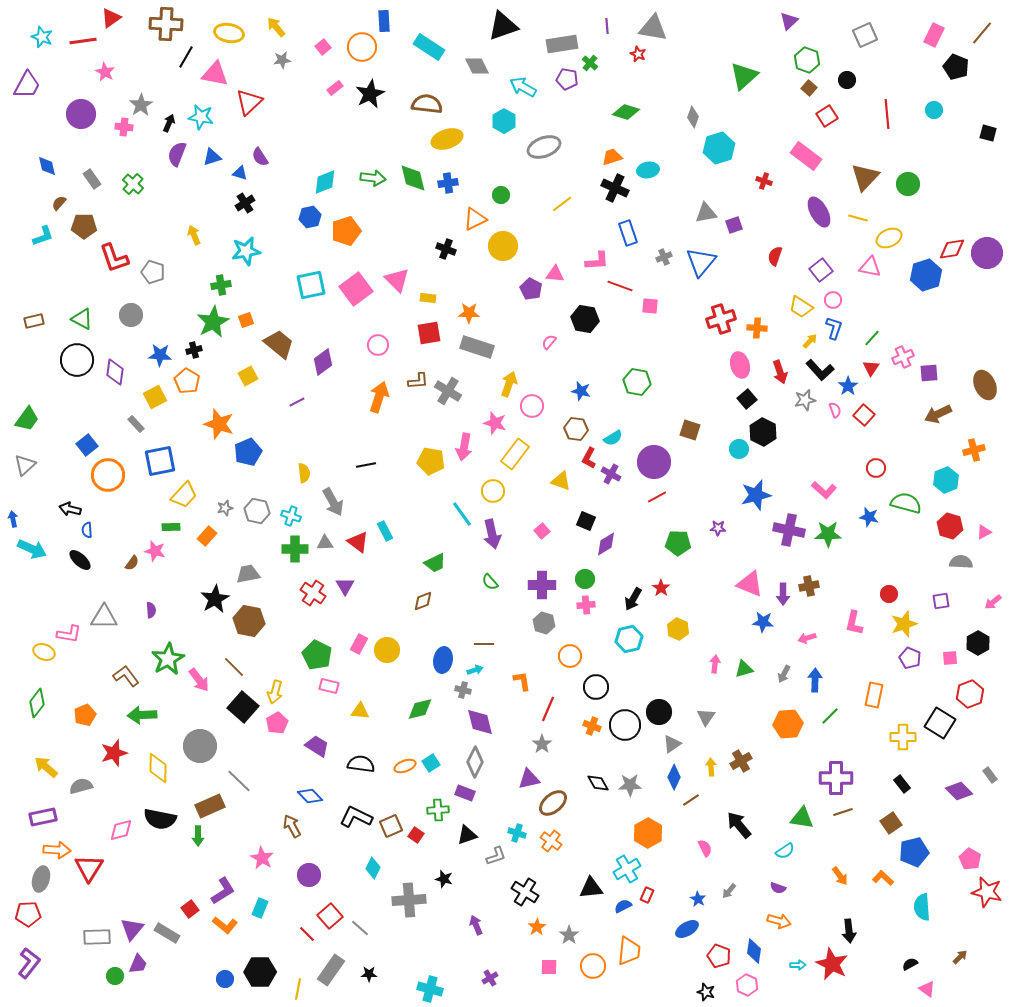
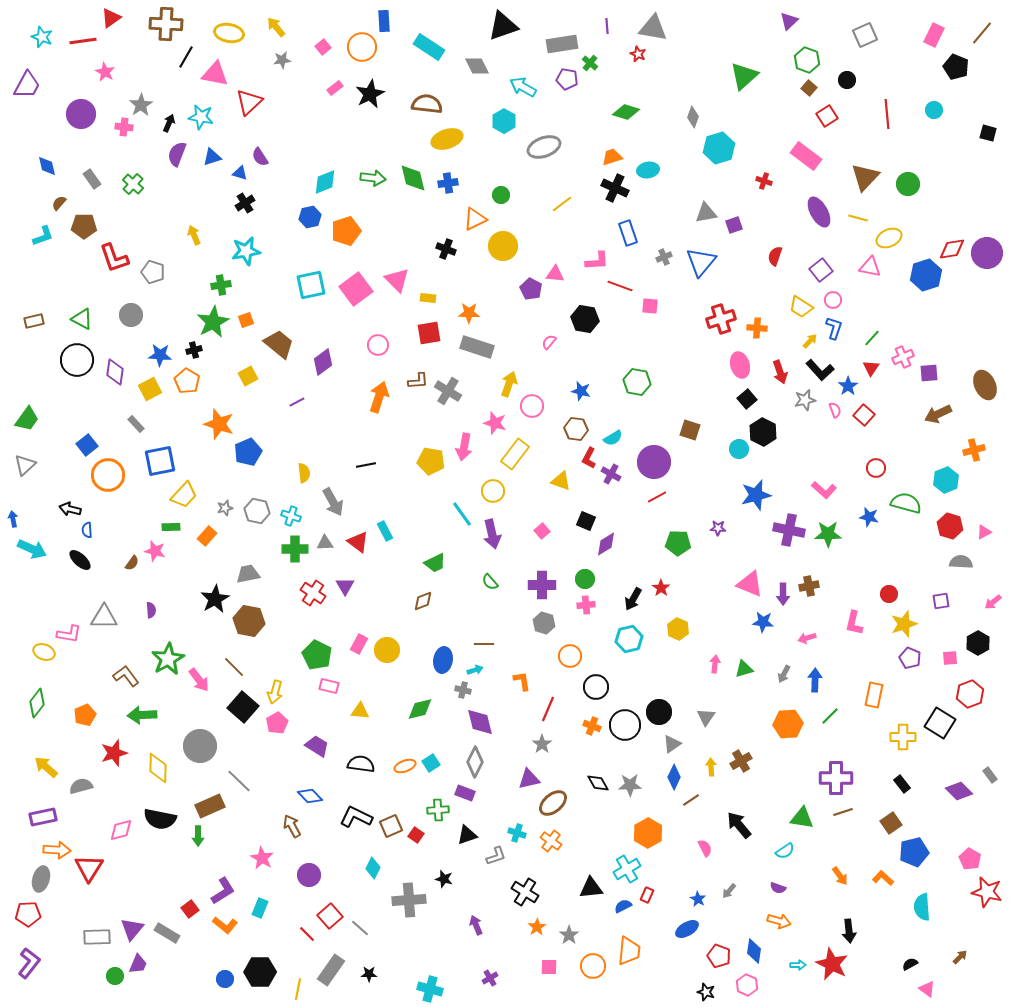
yellow square at (155, 397): moved 5 px left, 8 px up
